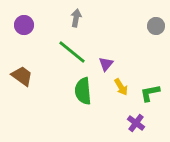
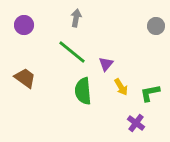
brown trapezoid: moved 3 px right, 2 px down
